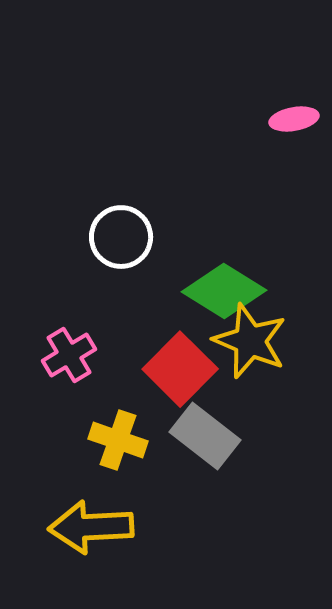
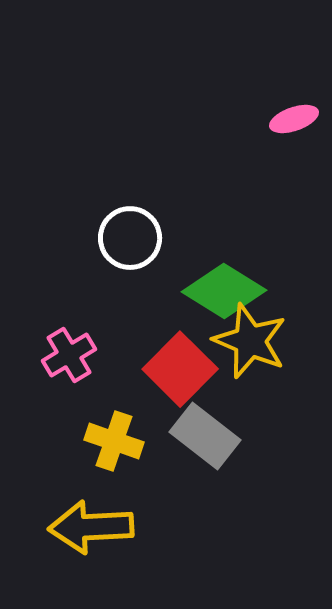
pink ellipse: rotated 9 degrees counterclockwise
white circle: moved 9 px right, 1 px down
yellow cross: moved 4 px left, 1 px down
